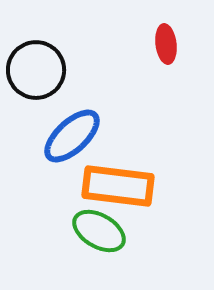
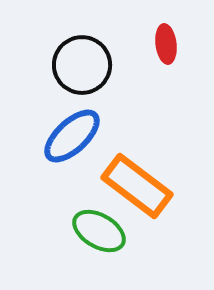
black circle: moved 46 px right, 5 px up
orange rectangle: moved 19 px right; rotated 30 degrees clockwise
